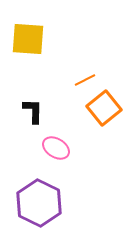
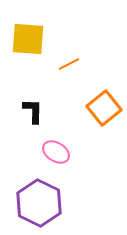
orange line: moved 16 px left, 16 px up
pink ellipse: moved 4 px down
